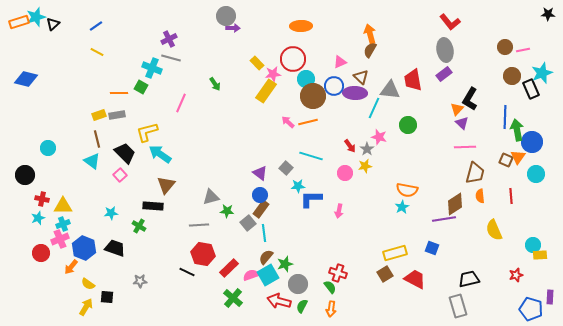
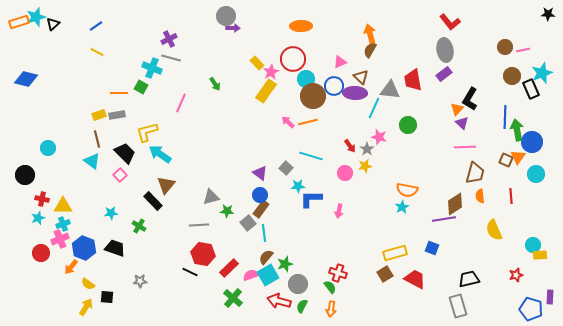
pink star at (273, 74): moved 2 px left, 2 px up; rotated 21 degrees counterclockwise
black rectangle at (153, 206): moved 5 px up; rotated 42 degrees clockwise
black line at (187, 272): moved 3 px right
